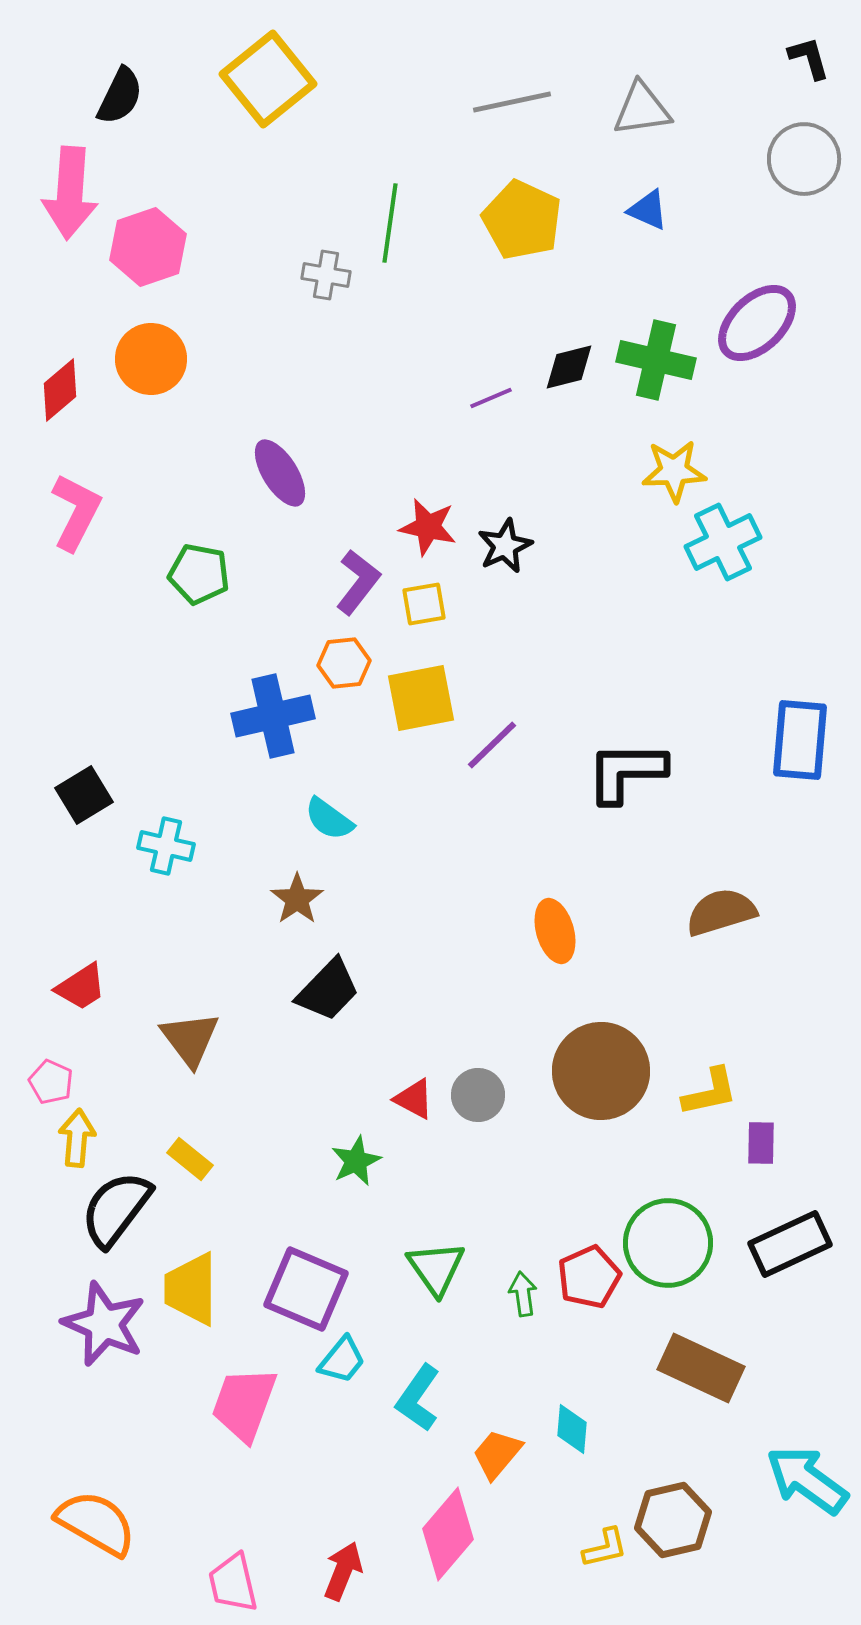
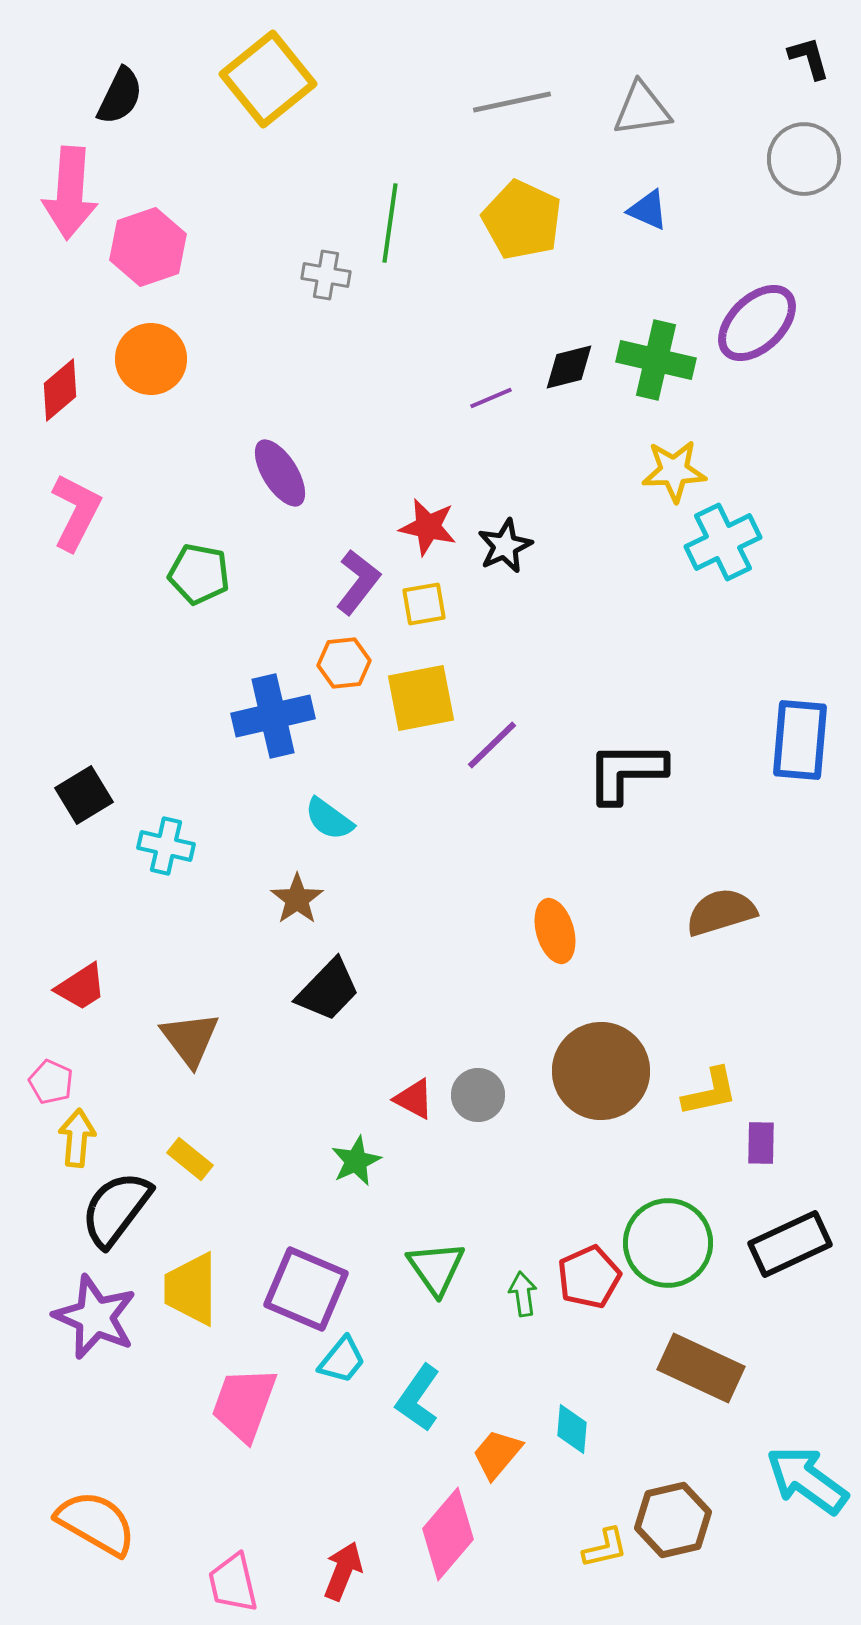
purple star at (104, 1324): moved 9 px left, 7 px up
